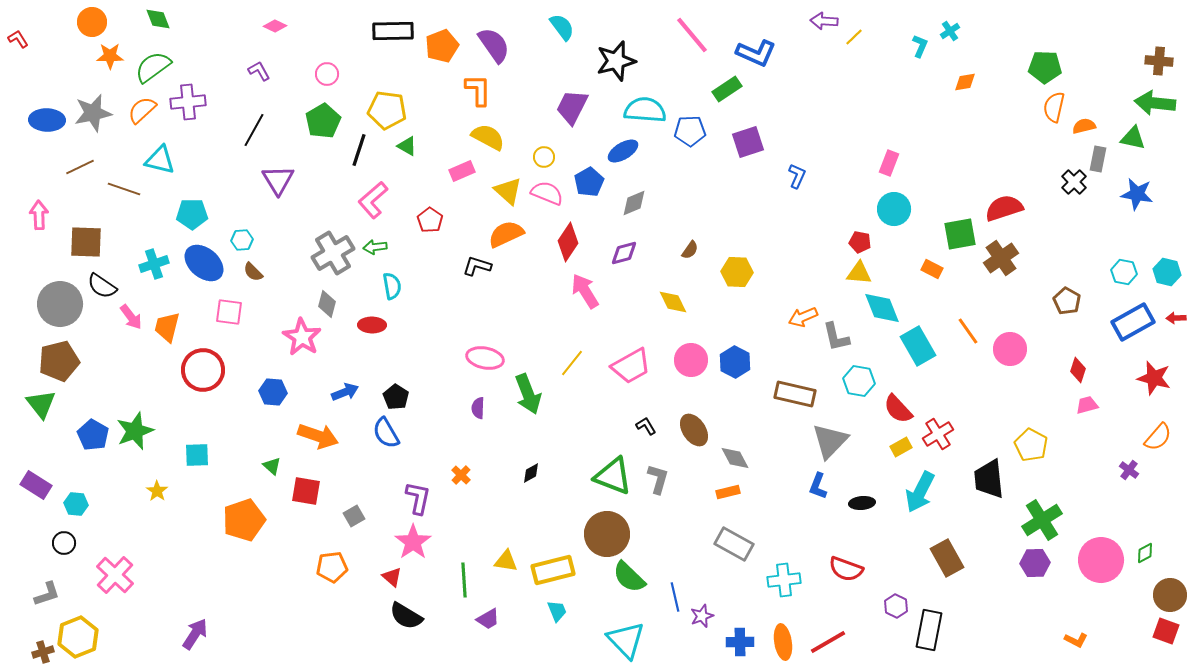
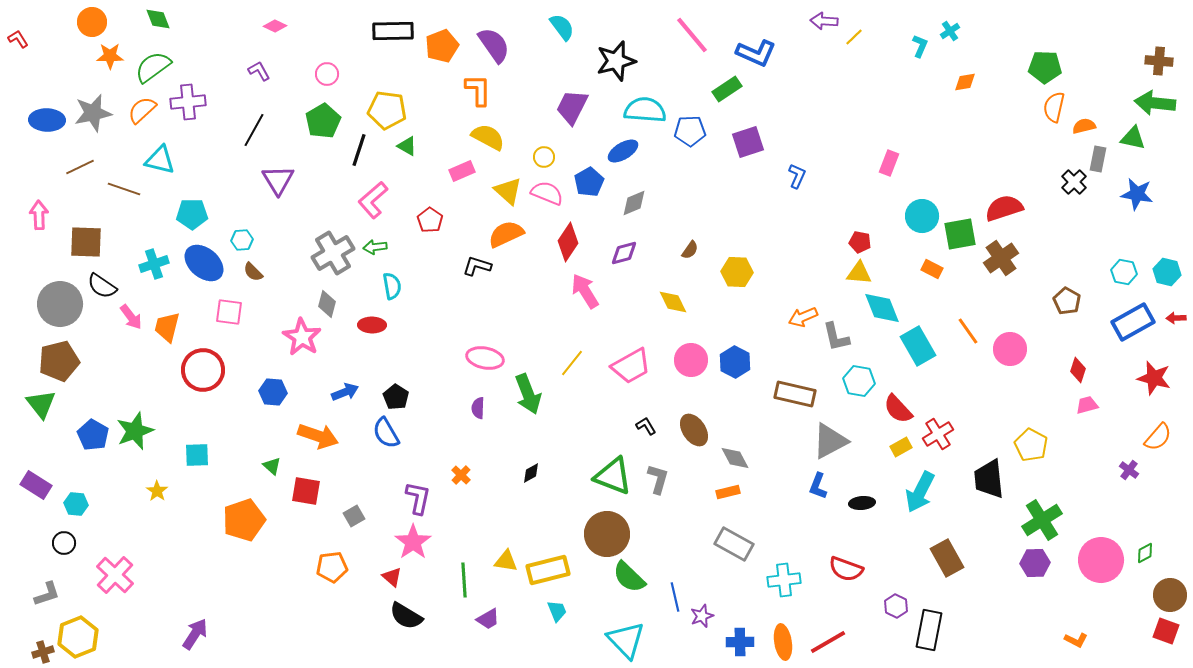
cyan circle at (894, 209): moved 28 px right, 7 px down
gray triangle at (830, 441): rotated 18 degrees clockwise
yellow rectangle at (553, 570): moved 5 px left
